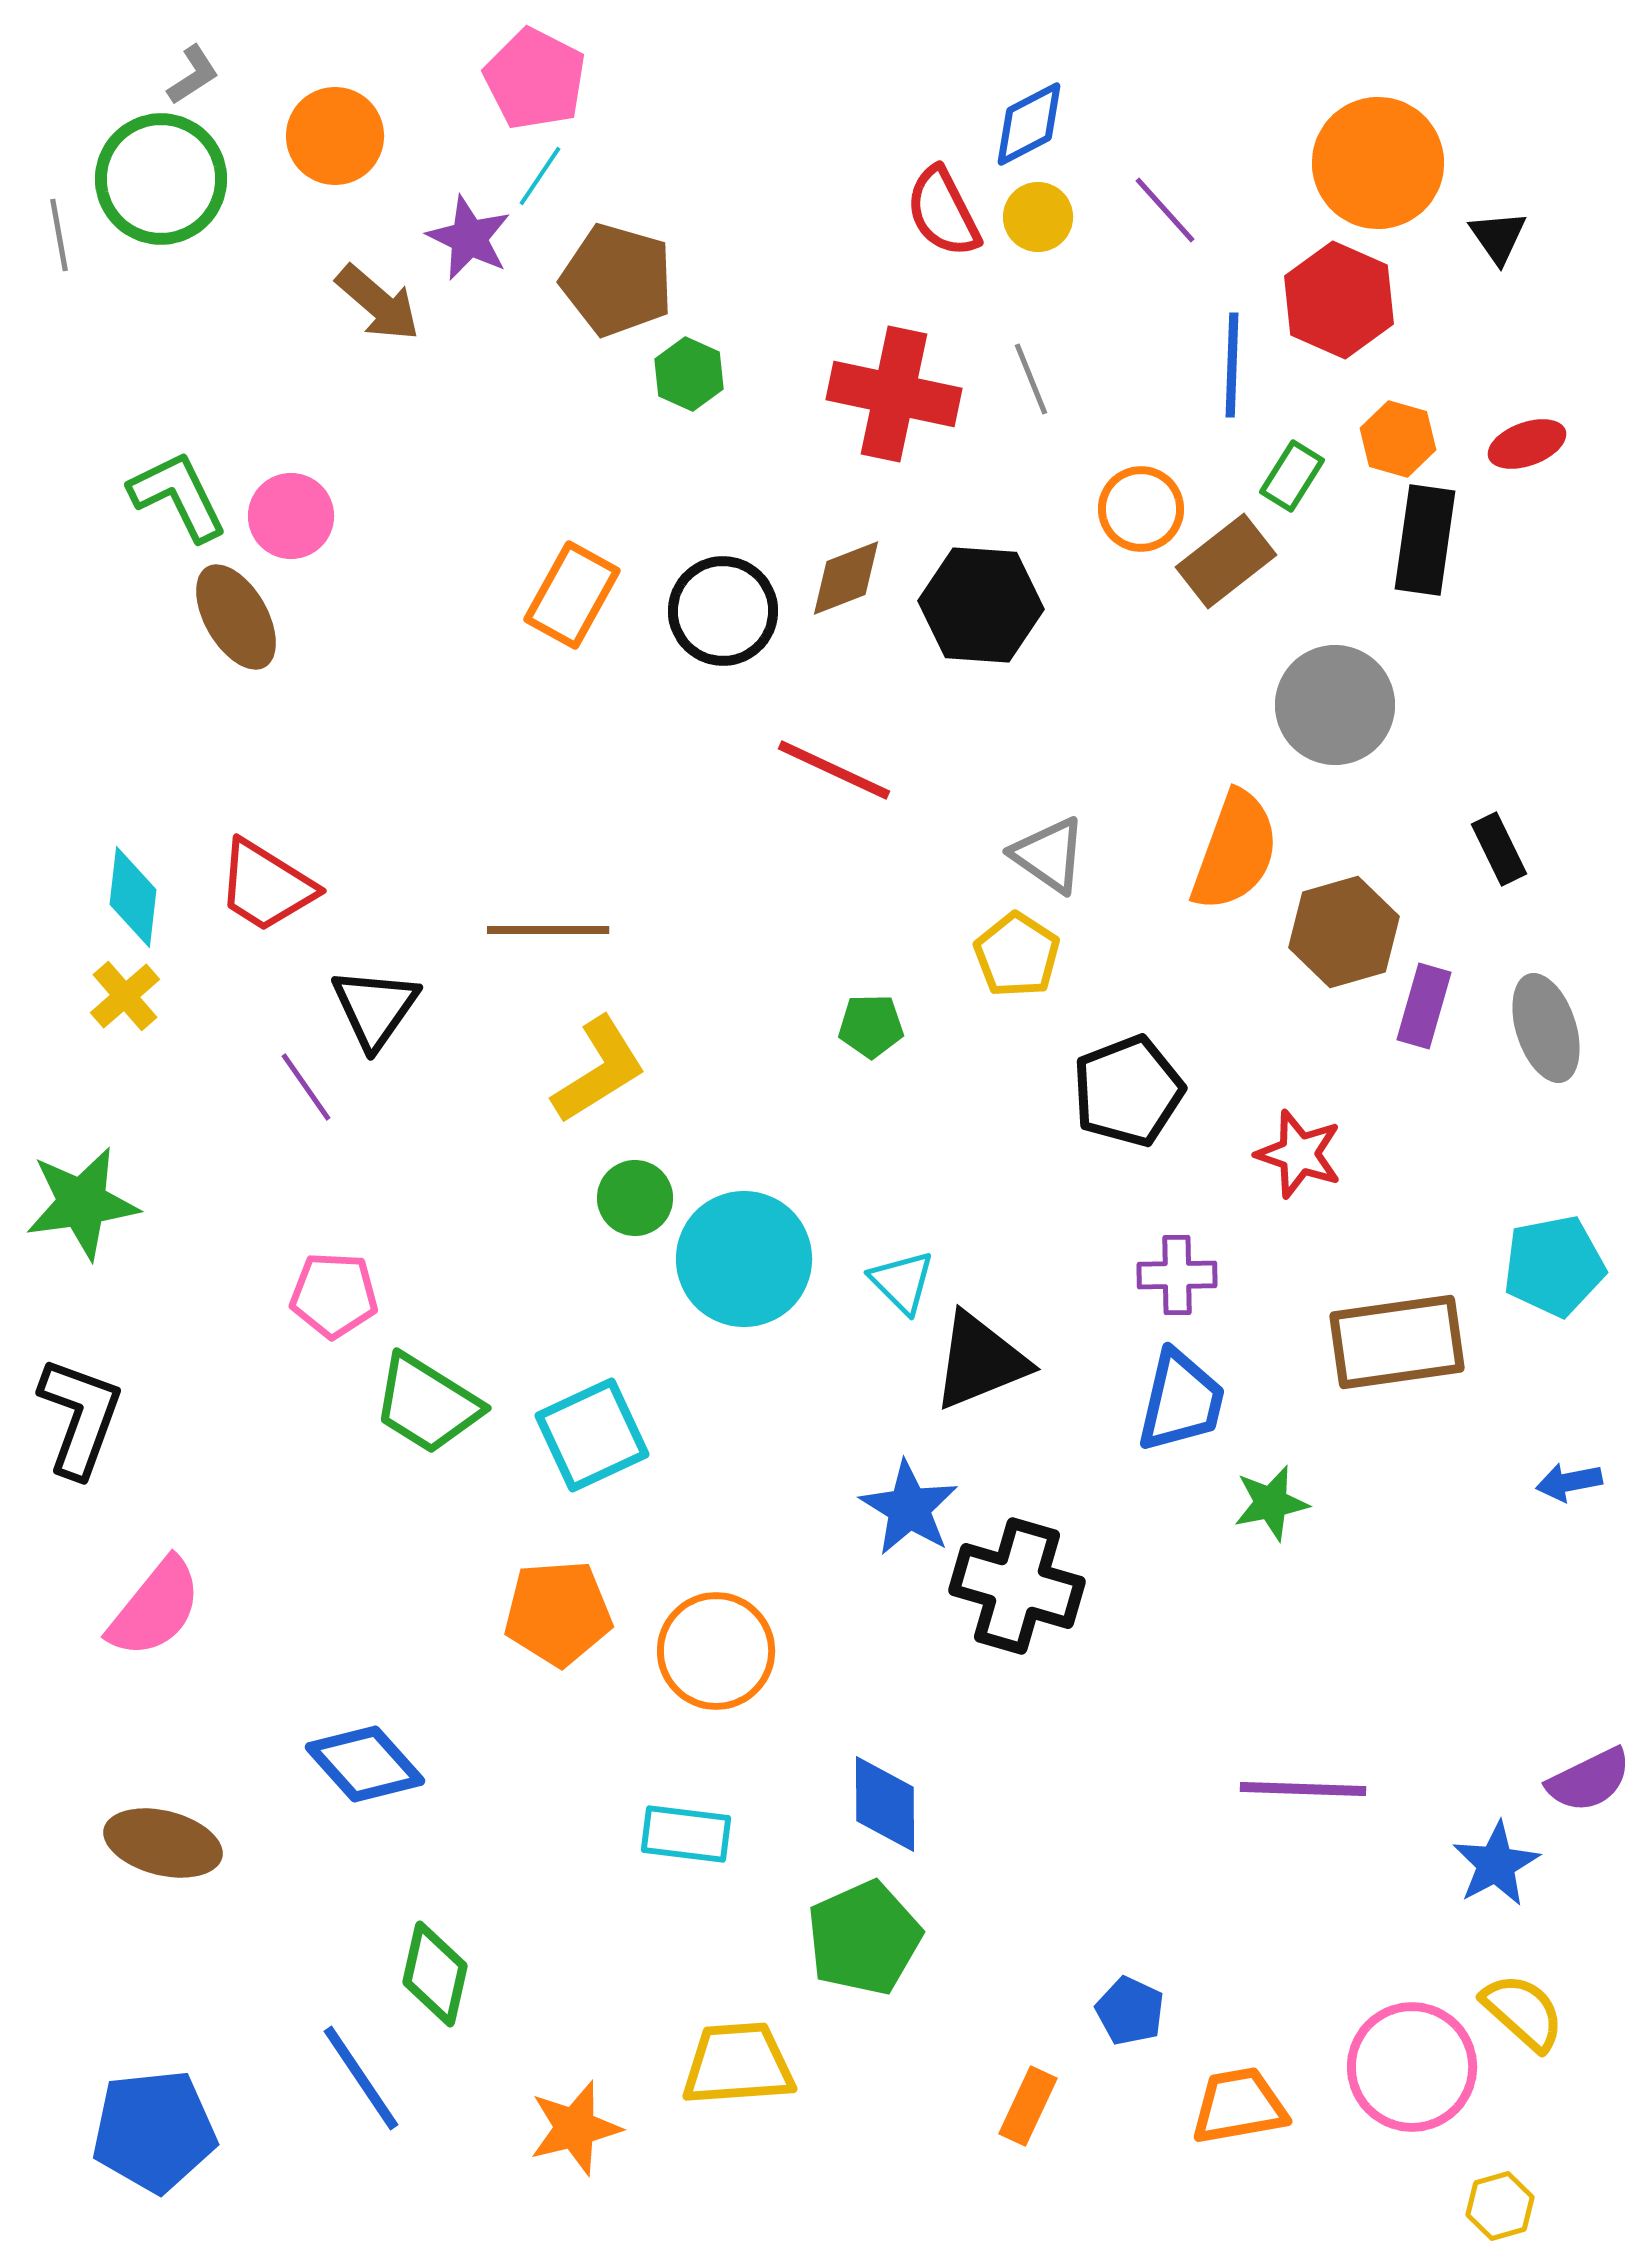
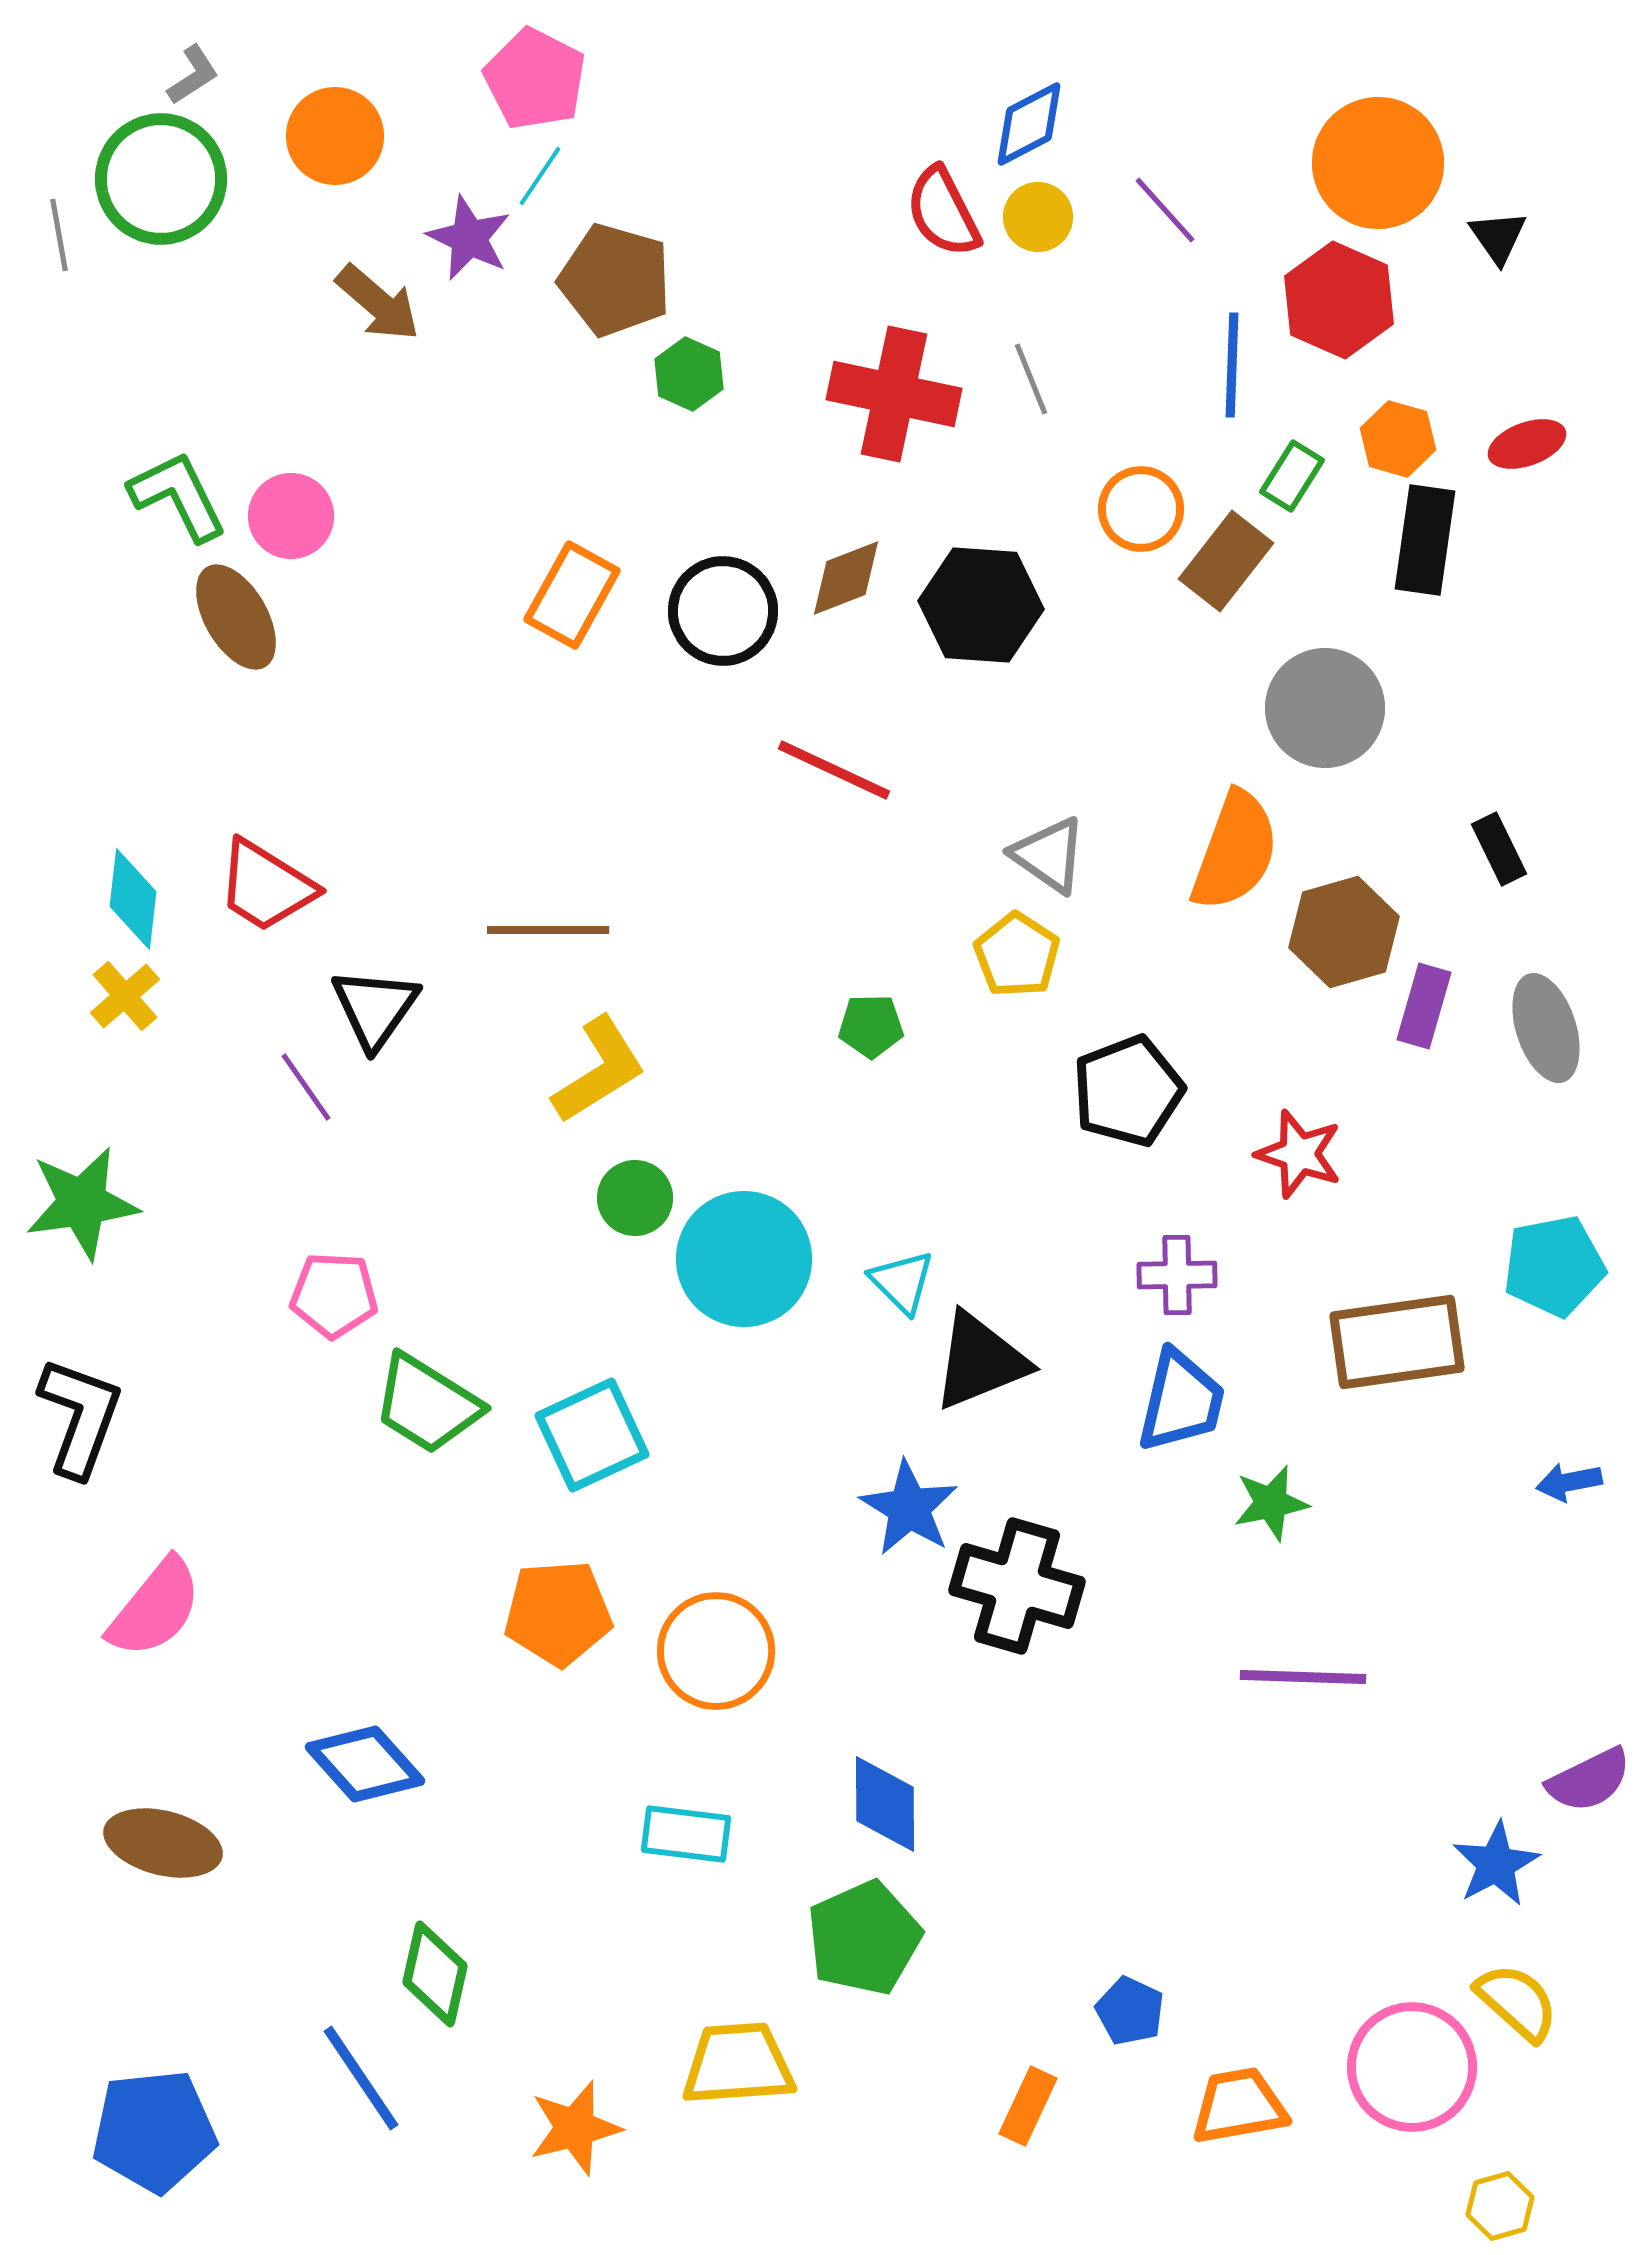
brown pentagon at (617, 280): moved 2 px left
brown rectangle at (1226, 561): rotated 14 degrees counterclockwise
gray circle at (1335, 705): moved 10 px left, 3 px down
cyan diamond at (133, 897): moved 2 px down
purple line at (1303, 1789): moved 112 px up
yellow semicircle at (1523, 2012): moved 6 px left, 10 px up
